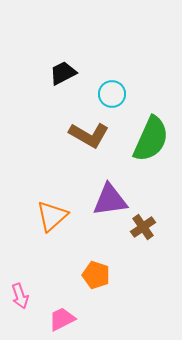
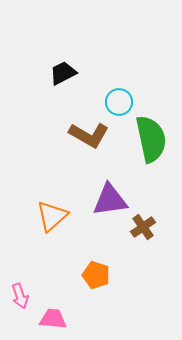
cyan circle: moved 7 px right, 8 px down
green semicircle: rotated 36 degrees counterclockwise
pink trapezoid: moved 9 px left; rotated 32 degrees clockwise
